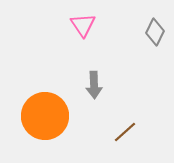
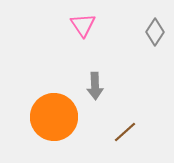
gray diamond: rotated 8 degrees clockwise
gray arrow: moved 1 px right, 1 px down
orange circle: moved 9 px right, 1 px down
